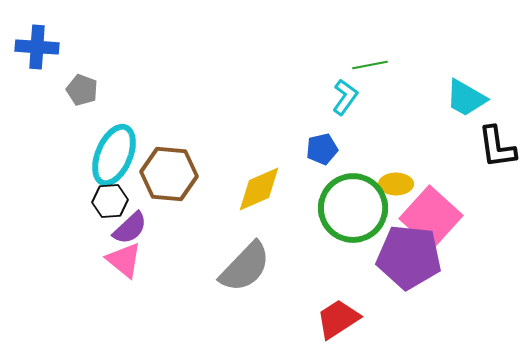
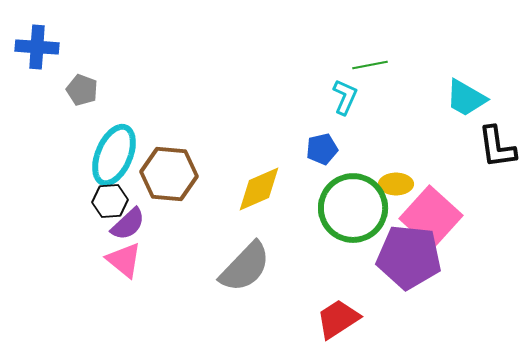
cyan L-shape: rotated 12 degrees counterclockwise
purple semicircle: moved 2 px left, 4 px up
